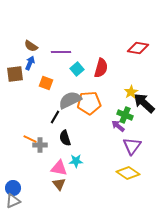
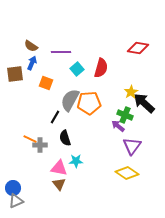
blue arrow: moved 2 px right
gray semicircle: rotated 35 degrees counterclockwise
yellow diamond: moved 1 px left
gray triangle: moved 3 px right
